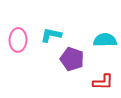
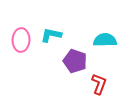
pink ellipse: moved 3 px right
purple pentagon: moved 3 px right, 2 px down
red L-shape: moved 4 px left, 2 px down; rotated 70 degrees counterclockwise
